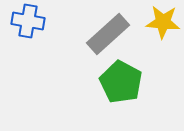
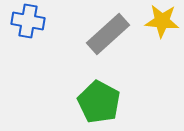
yellow star: moved 1 px left, 1 px up
green pentagon: moved 22 px left, 20 px down
